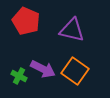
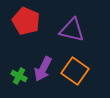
purple arrow: rotated 90 degrees clockwise
